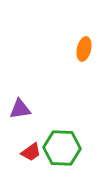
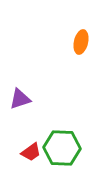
orange ellipse: moved 3 px left, 7 px up
purple triangle: moved 10 px up; rotated 10 degrees counterclockwise
